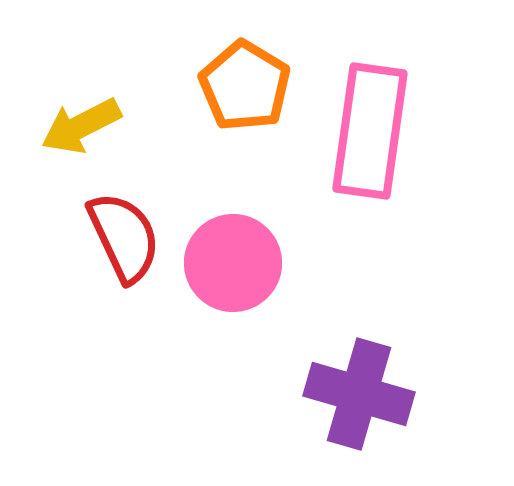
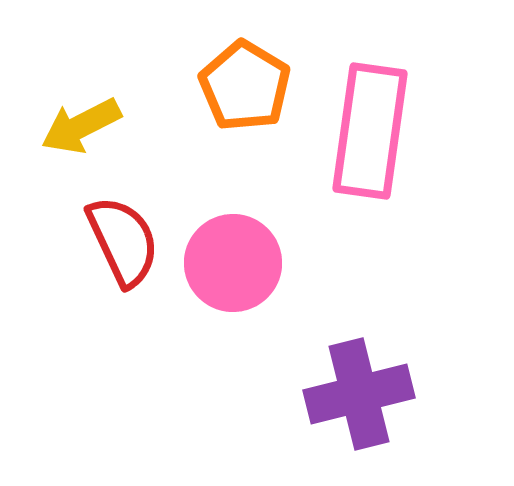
red semicircle: moved 1 px left, 4 px down
purple cross: rotated 30 degrees counterclockwise
